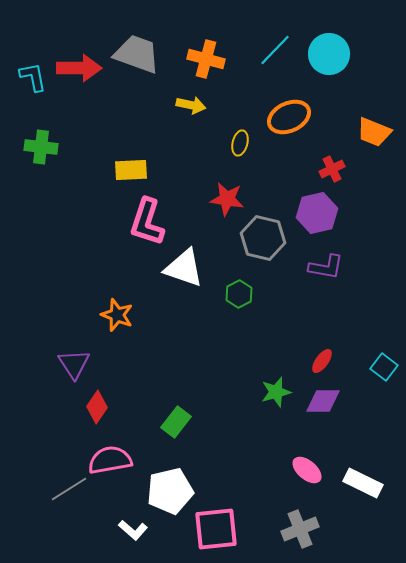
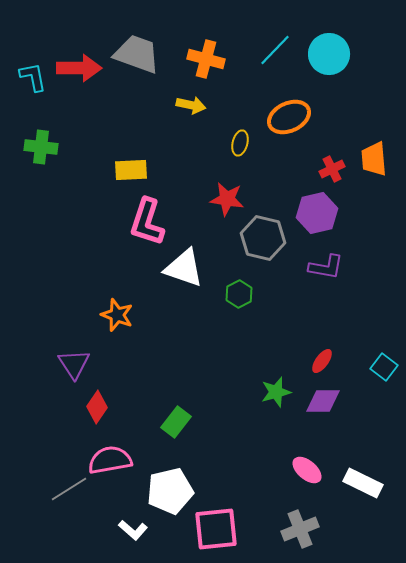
orange trapezoid: moved 27 px down; rotated 63 degrees clockwise
